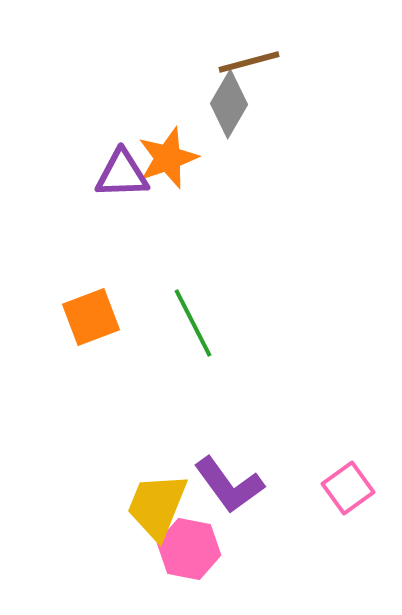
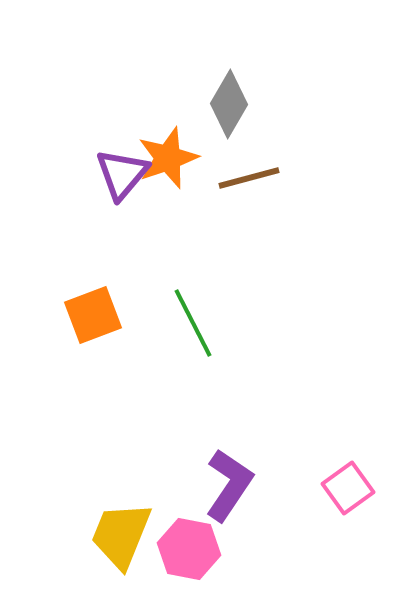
brown line: moved 116 px down
purple triangle: rotated 48 degrees counterclockwise
orange square: moved 2 px right, 2 px up
purple L-shape: rotated 110 degrees counterclockwise
yellow trapezoid: moved 36 px left, 29 px down
